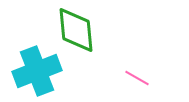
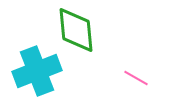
pink line: moved 1 px left
